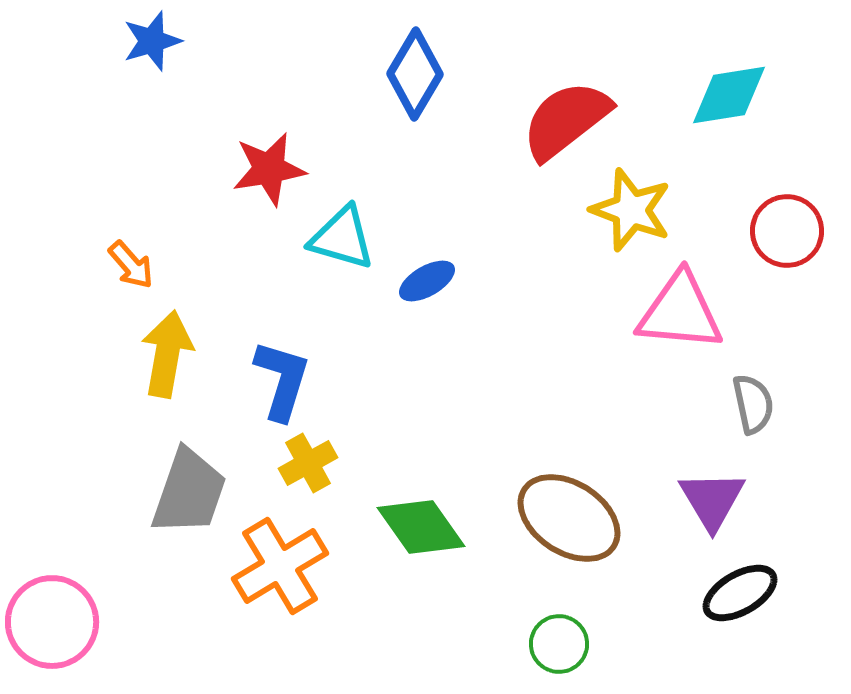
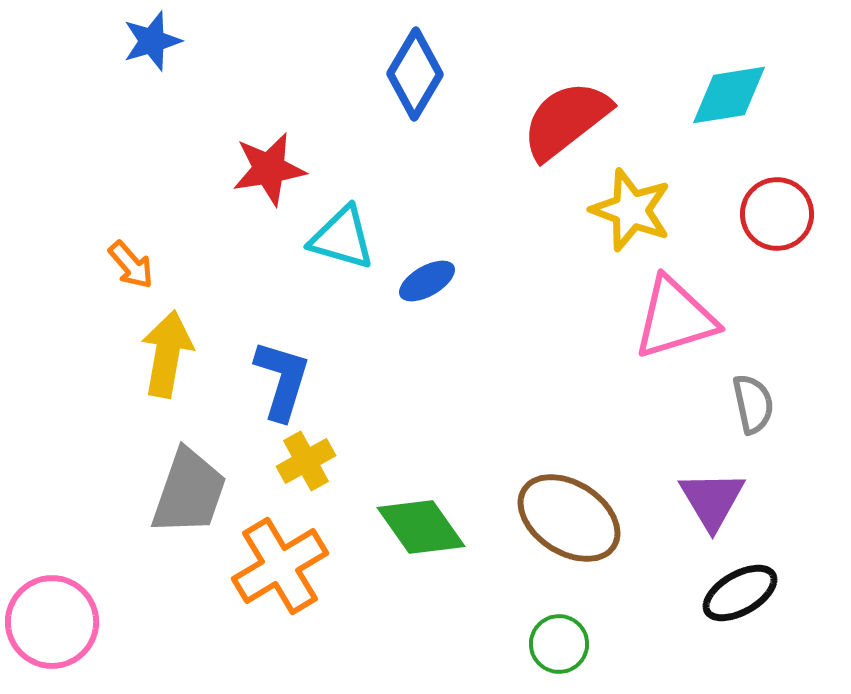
red circle: moved 10 px left, 17 px up
pink triangle: moved 5 px left, 6 px down; rotated 22 degrees counterclockwise
yellow cross: moved 2 px left, 2 px up
